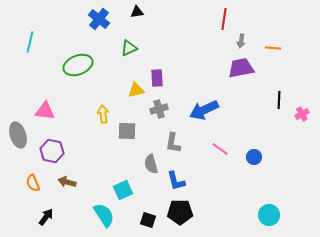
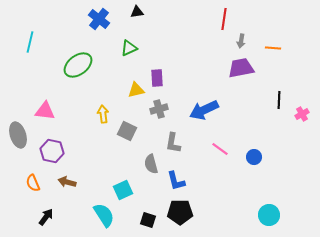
green ellipse: rotated 16 degrees counterclockwise
gray square: rotated 24 degrees clockwise
